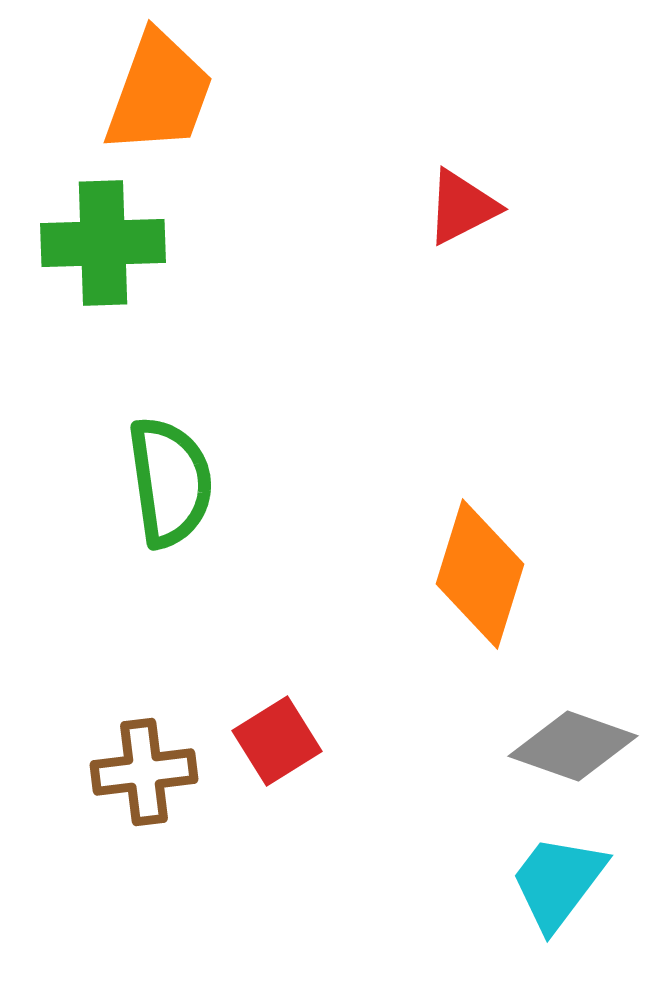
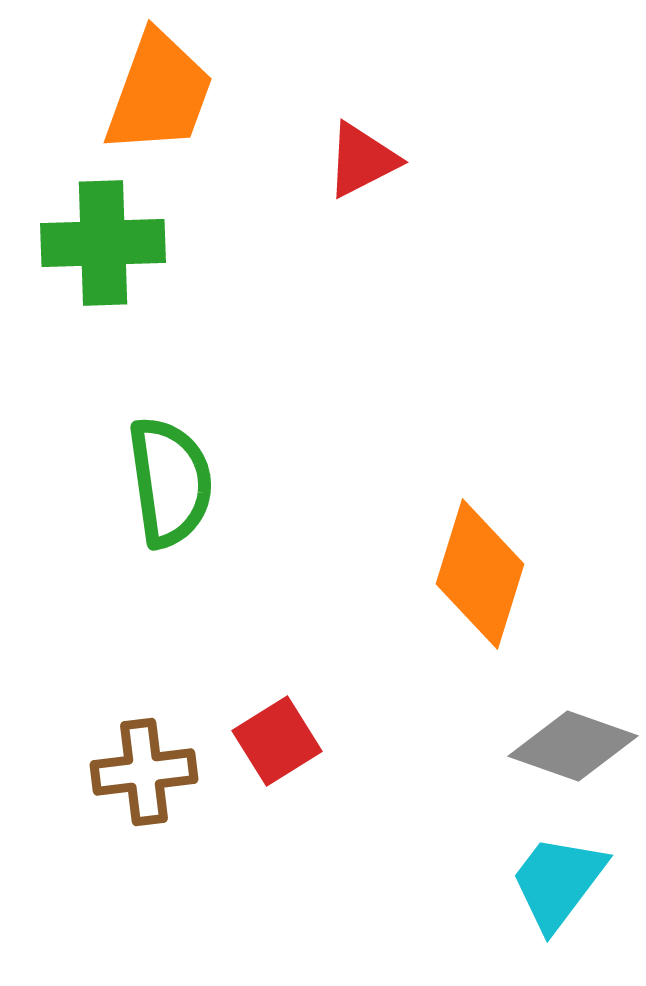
red triangle: moved 100 px left, 47 px up
